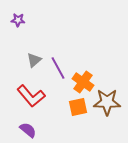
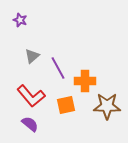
purple star: moved 2 px right; rotated 16 degrees clockwise
gray triangle: moved 2 px left, 4 px up
orange cross: moved 2 px right, 1 px up; rotated 35 degrees counterclockwise
brown star: moved 4 px down
orange square: moved 12 px left, 2 px up
purple semicircle: moved 2 px right, 6 px up
